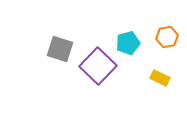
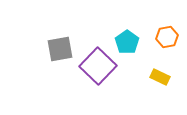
cyan pentagon: moved 1 px left, 1 px up; rotated 20 degrees counterclockwise
gray square: rotated 28 degrees counterclockwise
yellow rectangle: moved 1 px up
